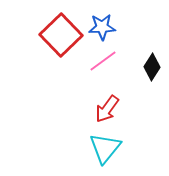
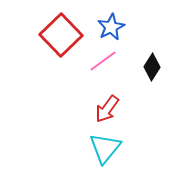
blue star: moved 9 px right; rotated 24 degrees counterclockwise
